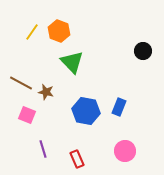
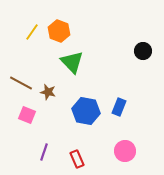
brown star: moved 2 px right
purple line: moved 1 px right, 3 px down; rotated 36 degrees clockwise
